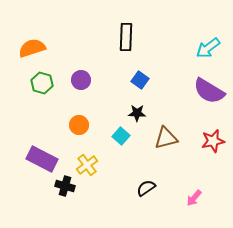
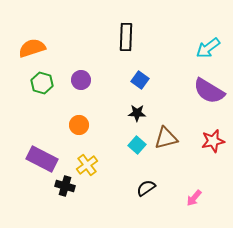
cyan square: moved 16 px right, 9 px down
